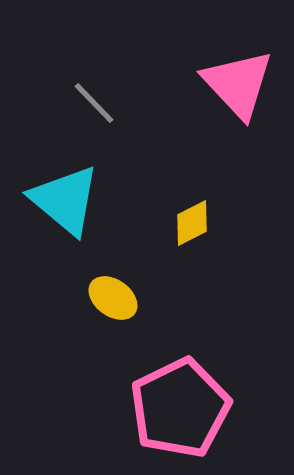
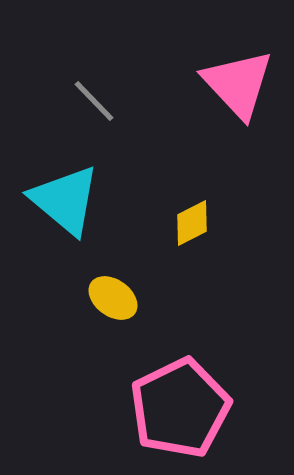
gray line: moved 2 px up
